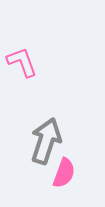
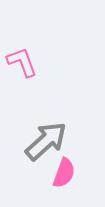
gray arrow: rotated 30 degrees clockwise
